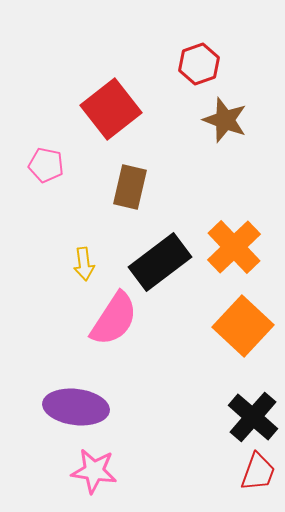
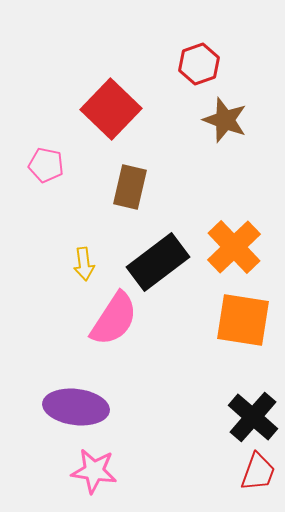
red square: rotated 8 degrees counterclockwise
black rectangle: moved 2 px left
orange square: moved 6 px up; rotated 34 degrees counterclockwise
